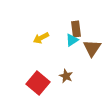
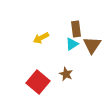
cyan triangle: moved 4 px down
brown triangle: moved 3 px up
brown star: moved 2 px up
red square: moved 1 px up
